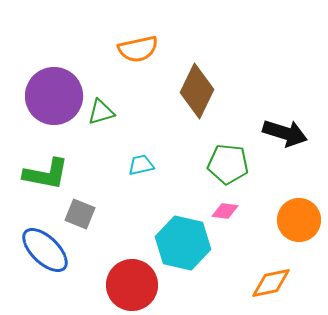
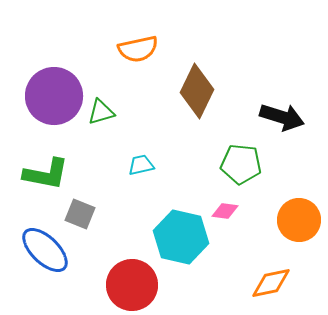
black arrow: moved 3 px left, 16 px up
green pentagon: moved 13 px right
cyan hexagon: moved 2 px left, 6 px up
